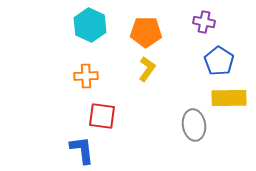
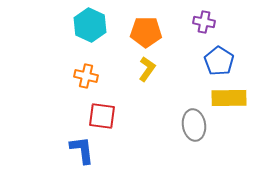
orange cross: rotated 15 degrees clockwise
